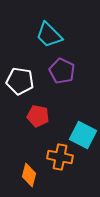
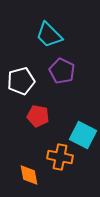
white pentagon: moved 1 px right; rotated 24 degrees counterclockwise
orange diamond: rotated 25 degrees counterclockwise
